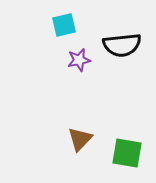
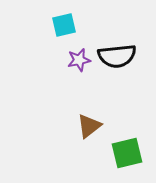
black semicircle: moved 5 px left, 11 px down
brown triangle: moved 9 px right, 13 px up; rotated 8 degrees clockwise
green square: rotated 24 degrees counterclockwise
